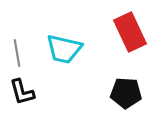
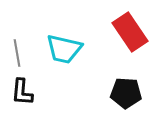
red rectangle: rotated 9 degrees counterclockwise
black L-shape: rotated 20 degrees clockwise
